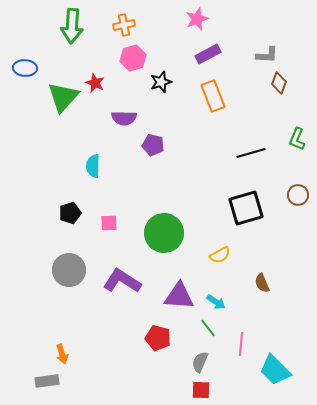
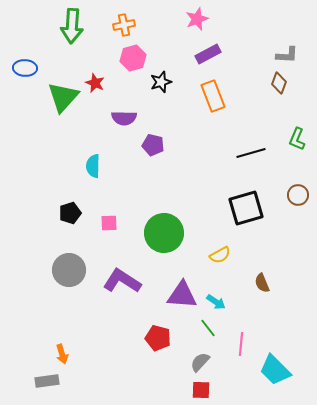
gray L-shape: moved 20 px right
purple triangle: moved 3 px right, 1 px up
gray semicircle: rotated 20 degrees clockwise
